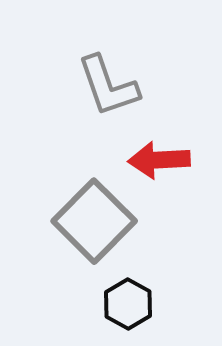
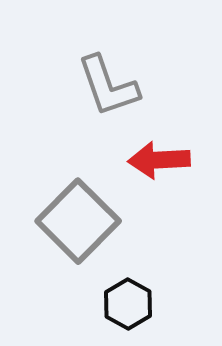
gray square: moved 16 px left
